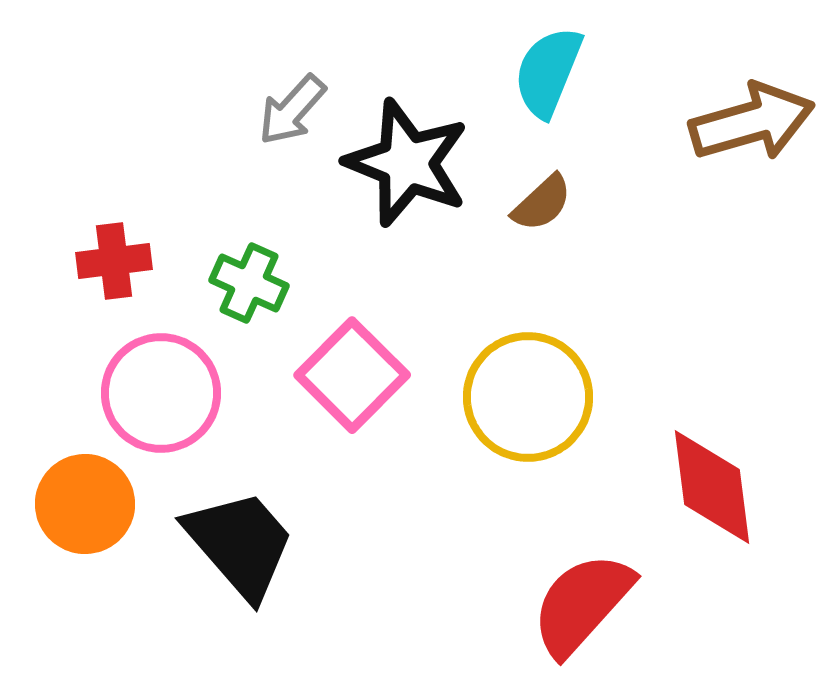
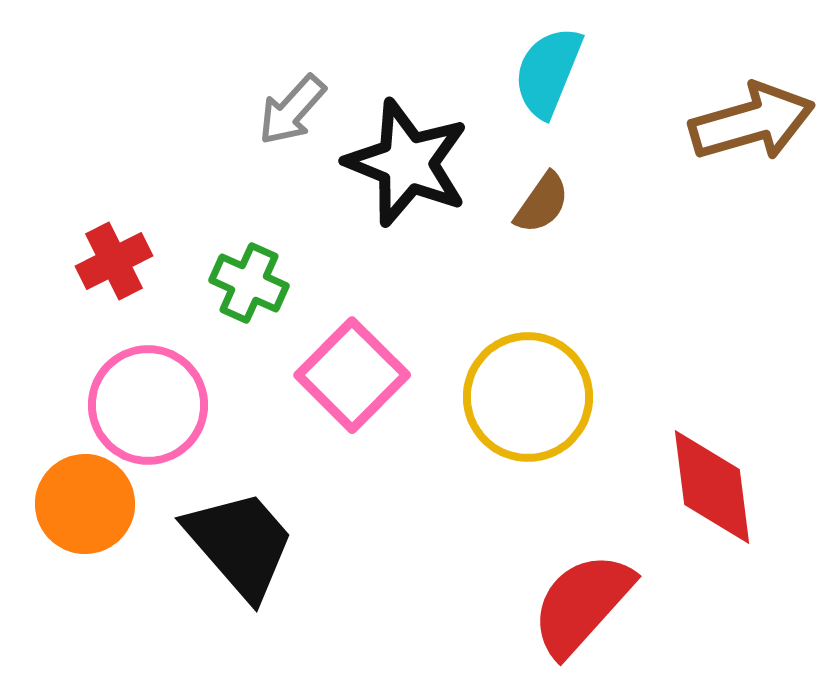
brown semicircle: rotated 12 degrees counterclockwise
red cross: rotated 20 degrees counterclockwise
pink circle: moved 13 px left, 12 px down
